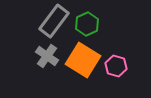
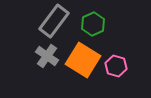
green hexagon: moved 6 px right
